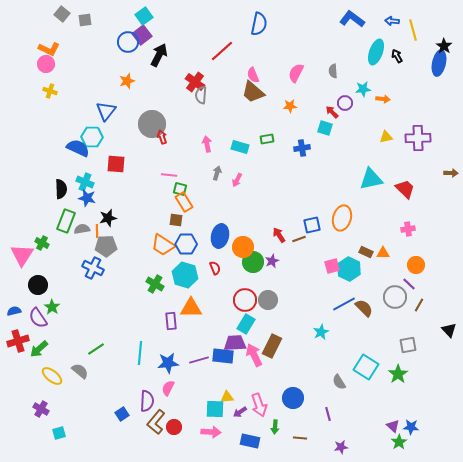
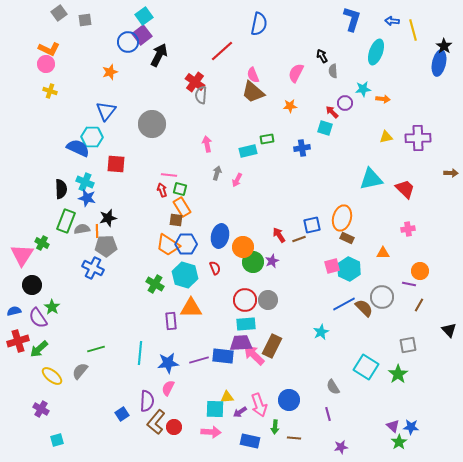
gray square at (62, 14): moved 3 px left, 1 px up; rotated 14 degrees clockwise
blue L-shape at (352, 19): rotated 70 degrees clockwise
black arrow at (397, 56): moved 75 px left
orange star at (127, 81): moved 17 px left, 9 px up
red arrow at (162, 137): moved 53 px down
cyan rectangle at (240, 147): moved 8 px right, 4 px down; rotated 30 degrees counterclockwise
orange rectangle at (184, 202): moved 2 px left, 5 px down
orange trapezoid at (163, 245): moved 5 px right
brown rectangle at (366, 252): moved 19 px left, 14 px up
orange circle at (416, 265): moved 4 px right, 6 px down
purple line at (409, 284): rotated 32 degrees counterclockwise
black circle at (38, 285): moved 6 px left
gray circle at (395, 297): moved 13 px left
cyan rectangle at (246, 324): rotated 54 degrees clockwise
purple trapezoid at (235, 343): moved 6 px right
green line at (96, 349): rotated 18 degrees clockwise
pink arrow at (254, 355): rotated 20 degrees counterclockwise
gray semicircle at (80, 371): rotated 90 degrees counterclockwise
gray semicircle at (339, 382): moved 6 px left, 5 px down
blue circle at (293, 398): moved 4 px left, 2 px down
cyan square at (59, 433): moved 2 px left, 7 px down
brown line at (300, 438): moved 6 px left
